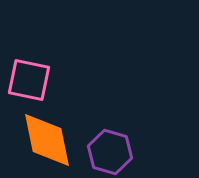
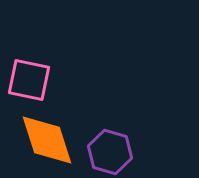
orange diamond: rotated 6 degrees counterclockwise
